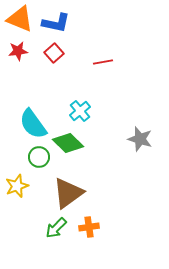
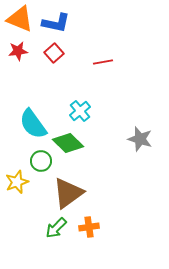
green circle: moved 2 px right, 4 px down
yellow star: moved 4 px up
